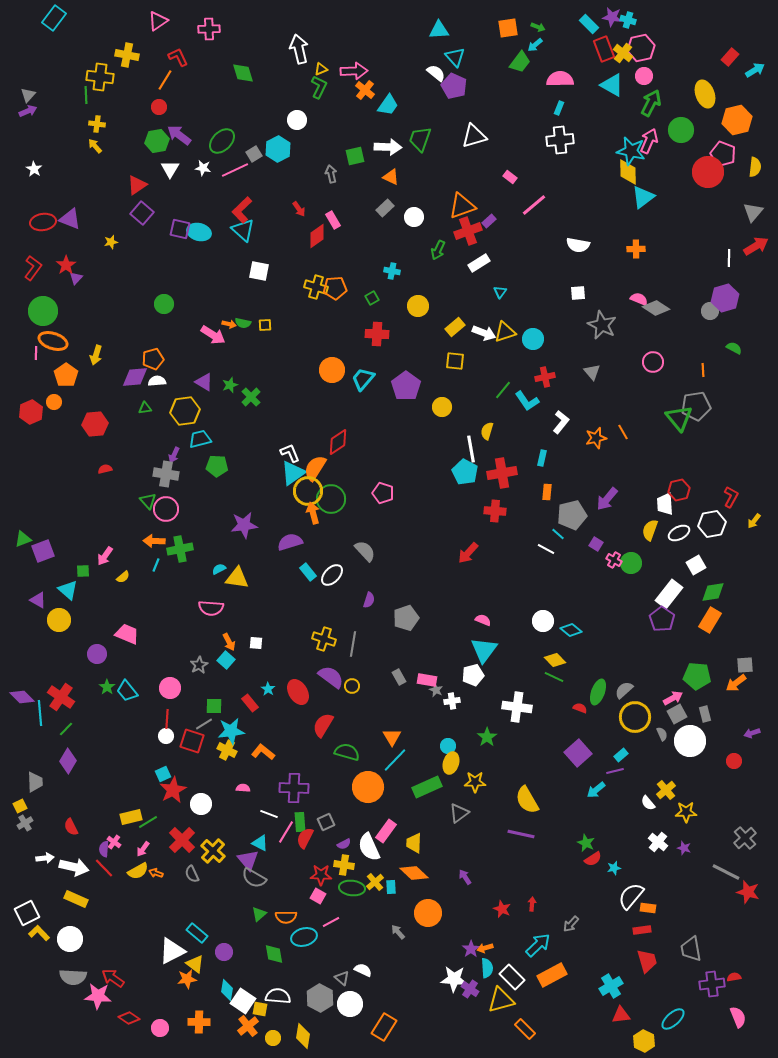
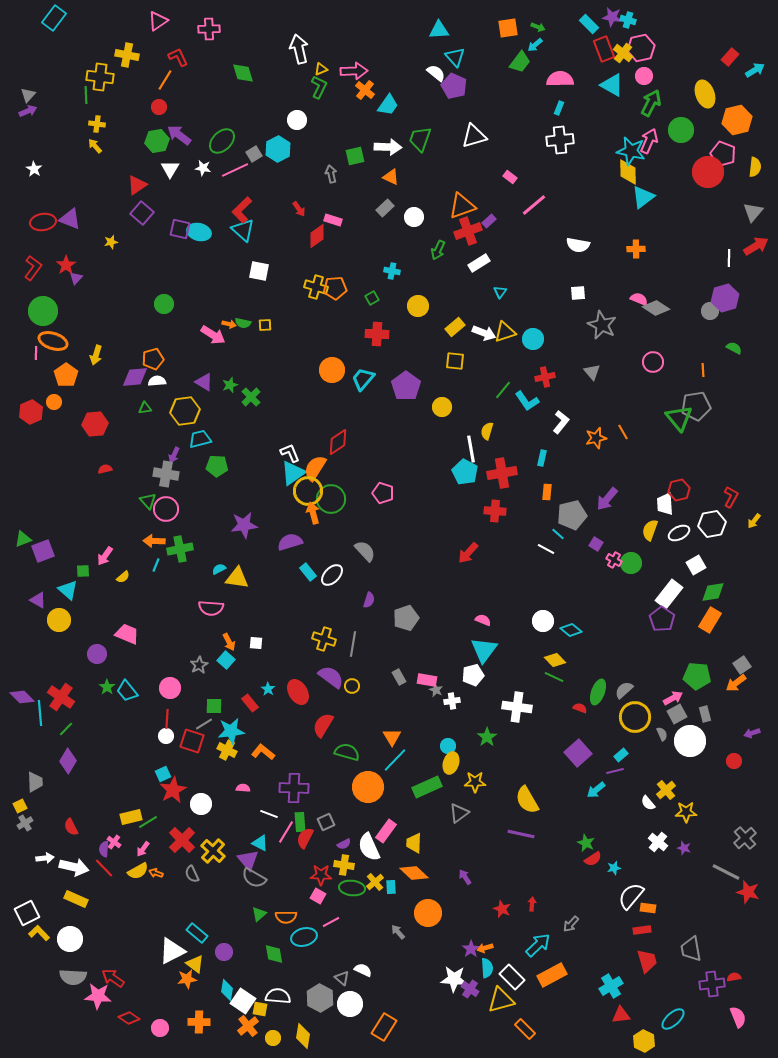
pink rectangle at (333, 220): rotated 42 degrees counterclockwise
gray square at (745, 665): moved 3 px left; rotated 30 degrees counterclockwise
